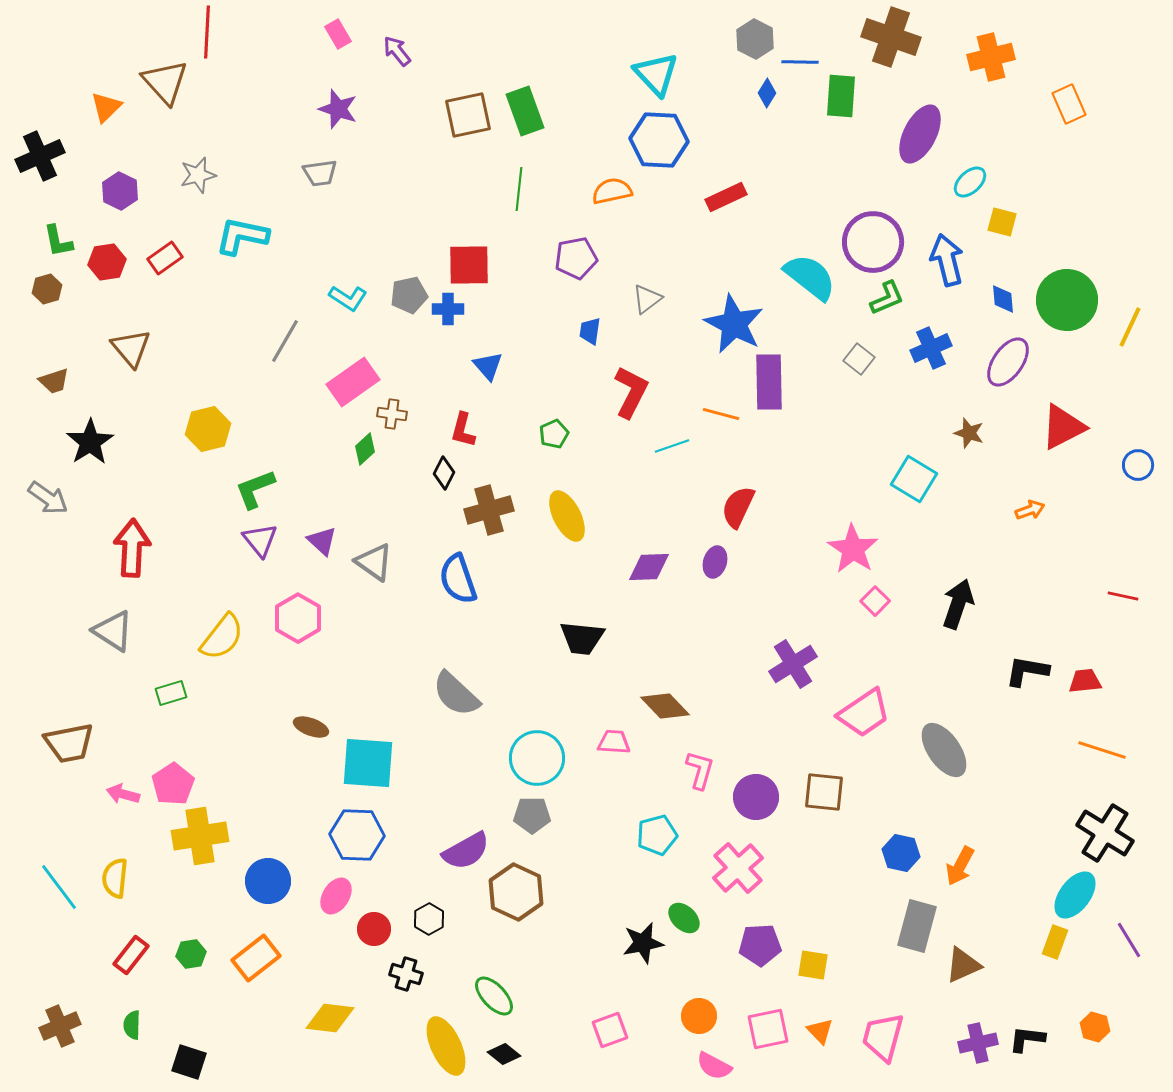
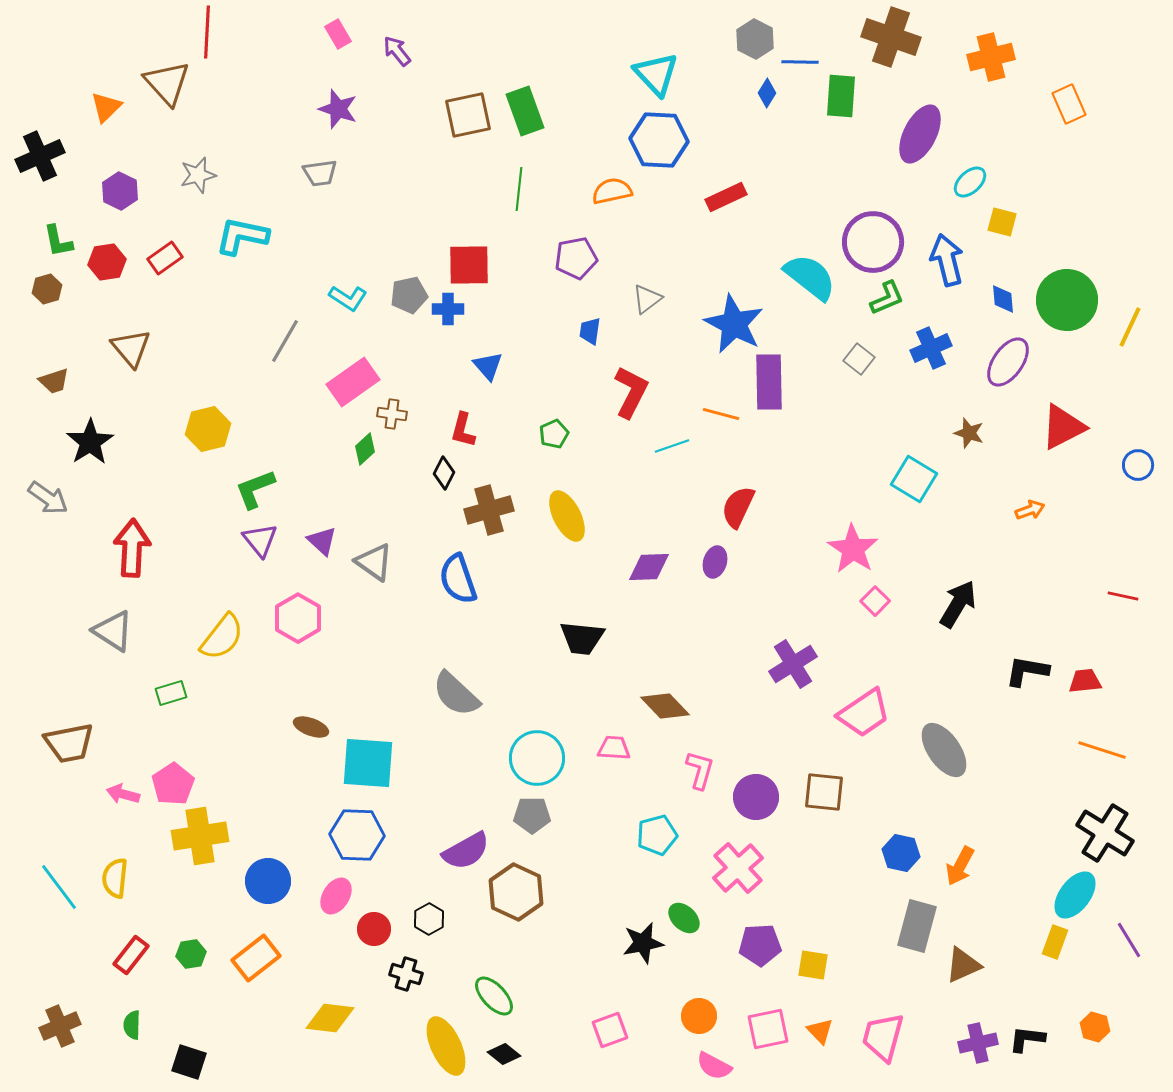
brown triangle at (165, 82): moved 2 px right, 1 px down
black arrow at (958, 604): rotated 12 degrees clockwise
pink trapezoid at (614, 742): moved 6 px down
